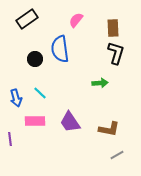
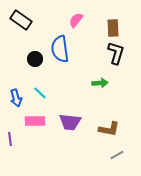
black rectangle: moved 6 px left, 1 px down; rotated 70 degrees clockwise
purple trapezoid: rotated 50 degrees counterclockwise
